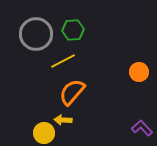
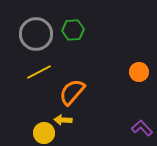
yellow line: moved 24 px left, 11 px down
